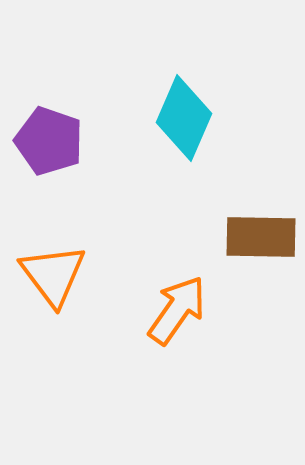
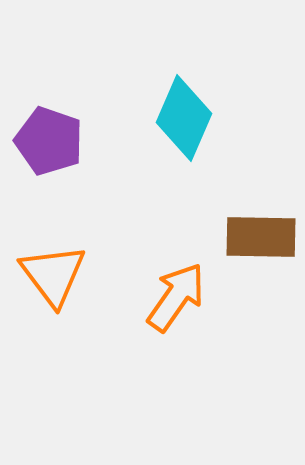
orange arrow: moved 1 px left, 13 px up
